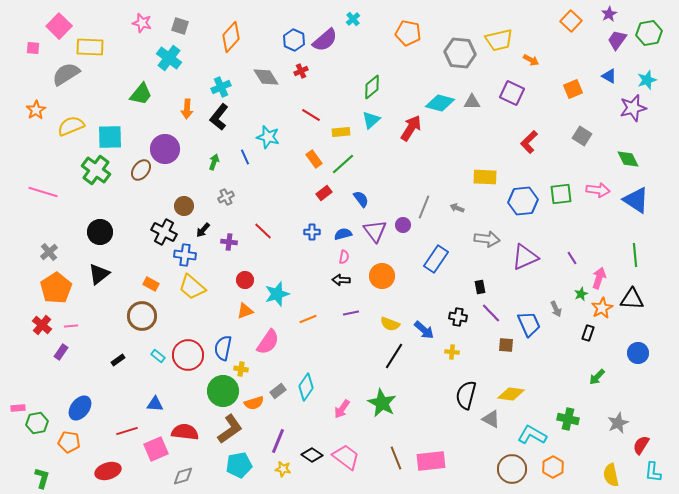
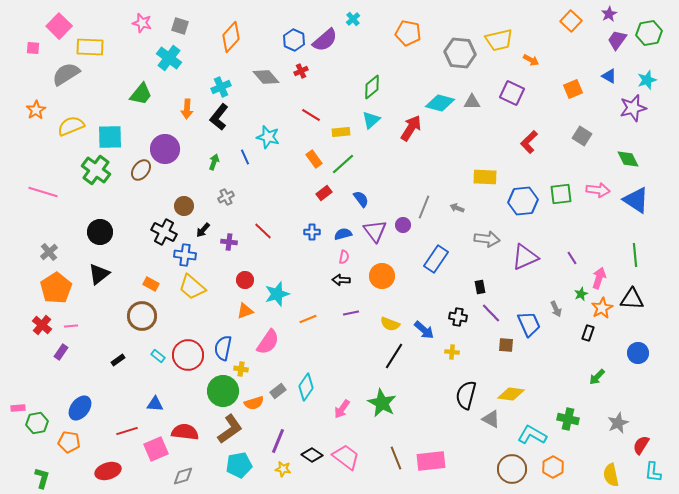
gray diamond at (266, 77): rotated 8 degrees counterclockwise
